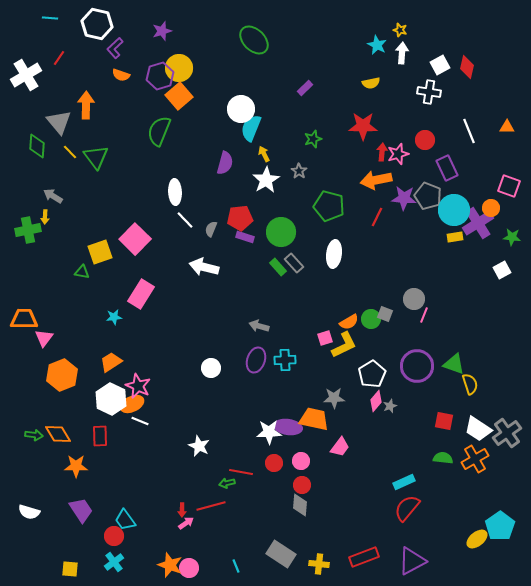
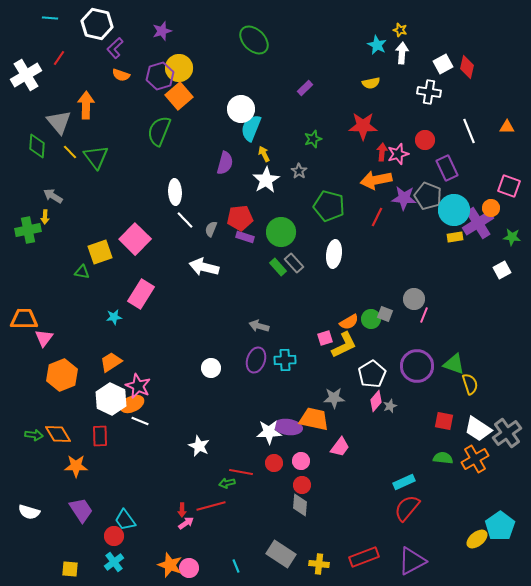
white square at (440, 65): moved 3 px right, 1 px up
